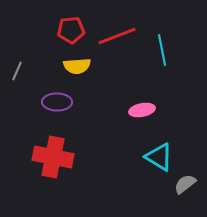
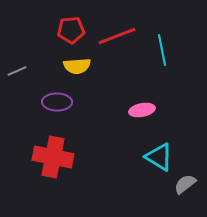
gray line: rotated 42 degrees clockwise
